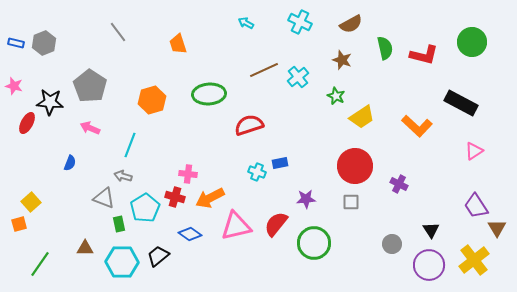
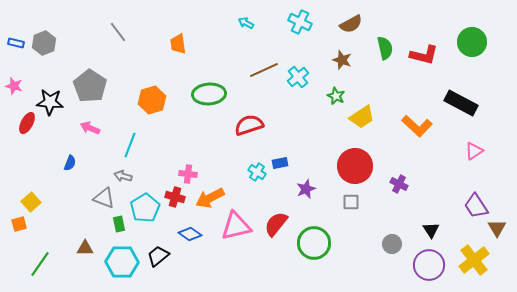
orange trapezoid at (178, 44): rotated 10 degrees clockwise
cyan cross at (257, 172): rotated 12 degrees clockwise
purple star at (306, 199): moved 10 px up; rotated 18 degrees counterclockwise
